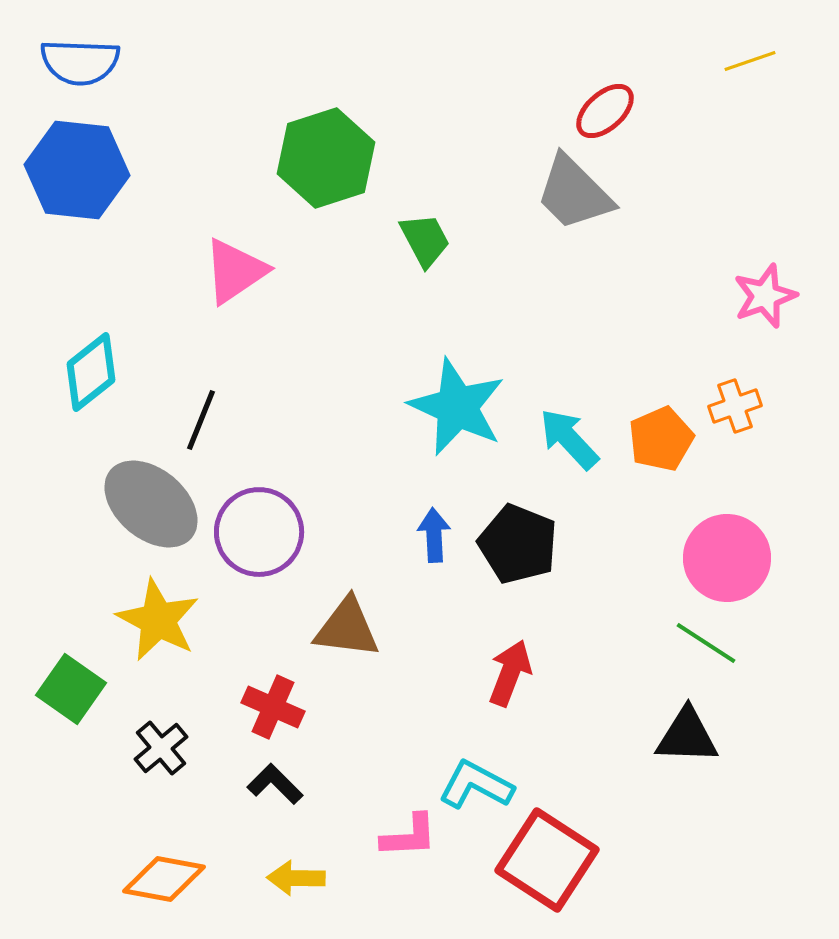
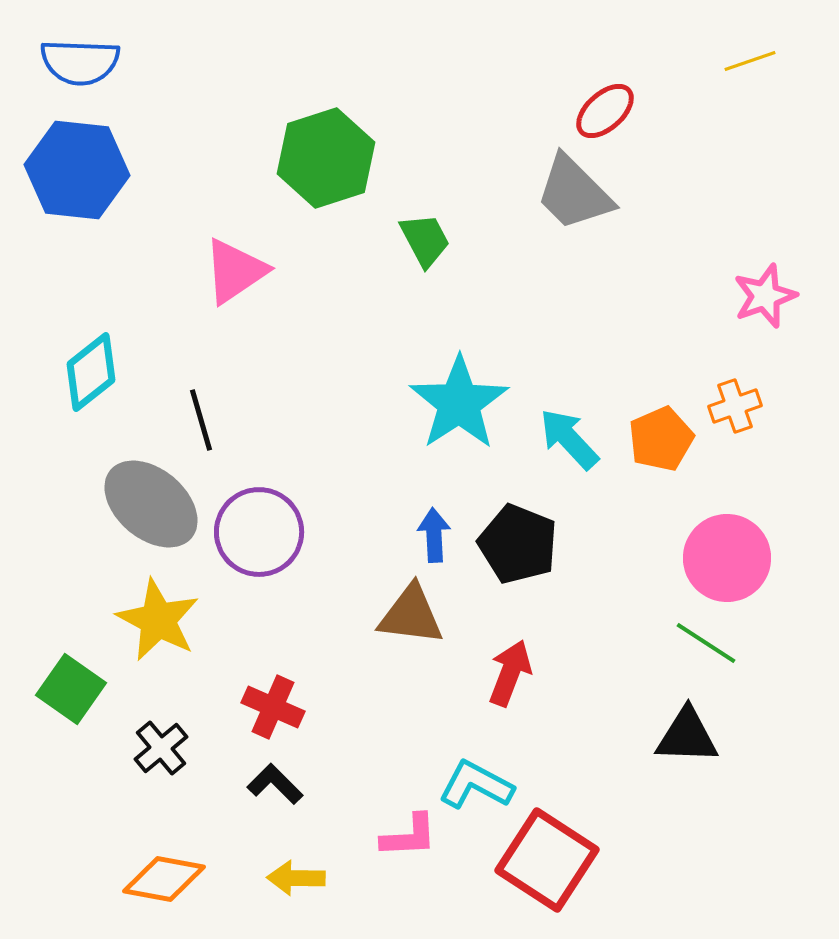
cyan star: moved 2 px right, 4 px up; rotated 14 degrees clockwise
black line: rotated 38 degrees counterclockwise
brown triangle: moved 64 px right, 13 px up
